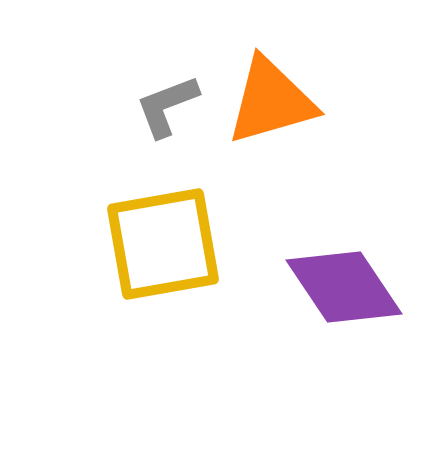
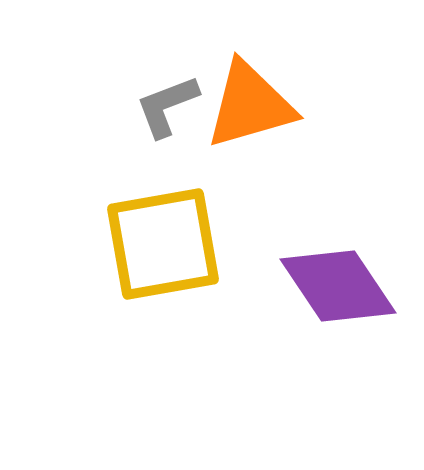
orange triangle: moved 21 px left, 4 px down
purple diamond: moved 6 px left, 1 px up
